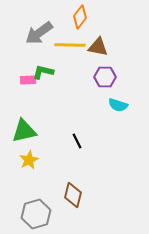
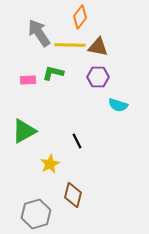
gray arrow: rotated 92 degrees clockwise
green L-shape: moved 10 px right, 1 px down
purple hexagon: moved 7 px left
green triangle: rotated 16 degrees counterclockwise
yellow star: moved 21 px right, 4 px down
